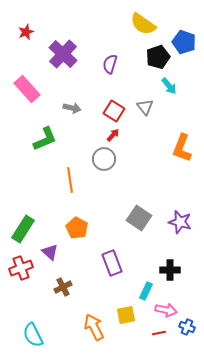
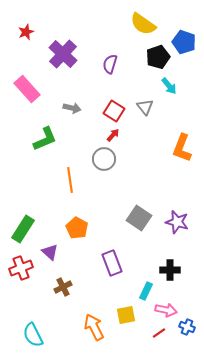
purple star: moved 3 px left
red line: rotated 24 degrees counterclockwise
